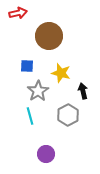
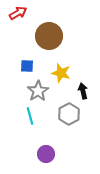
red arrow: rotated 18 degrees counterclockwise
gray hexagon: moved 1 px right, 1 px up
